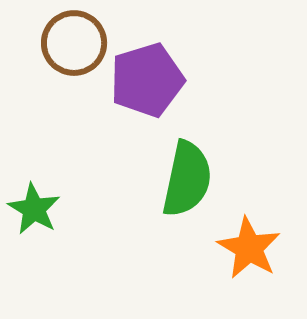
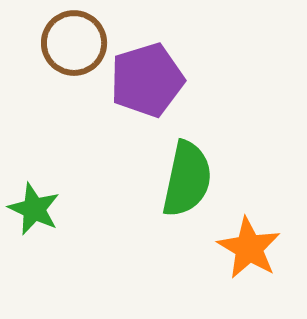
green star: rotated 6 degrees counterclockwise
